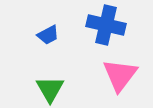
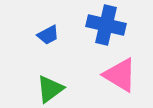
pink triangle: rotated 36 degrees counterclockwise
green triangle: rotated 24 degrees clockwise
